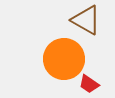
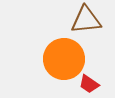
brown triangle: rotated 36 degrees counterclockwise
